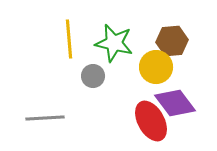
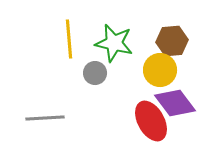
yellow circle: moved 4 px right, 3 px down
gray circle: moved 2 px right, 3 px up
